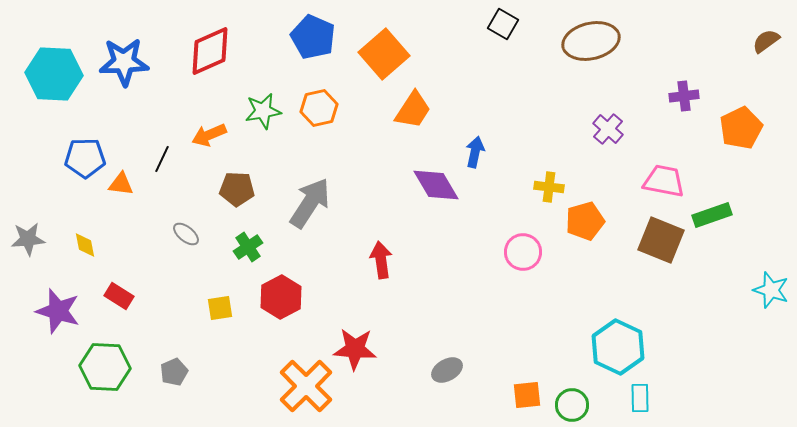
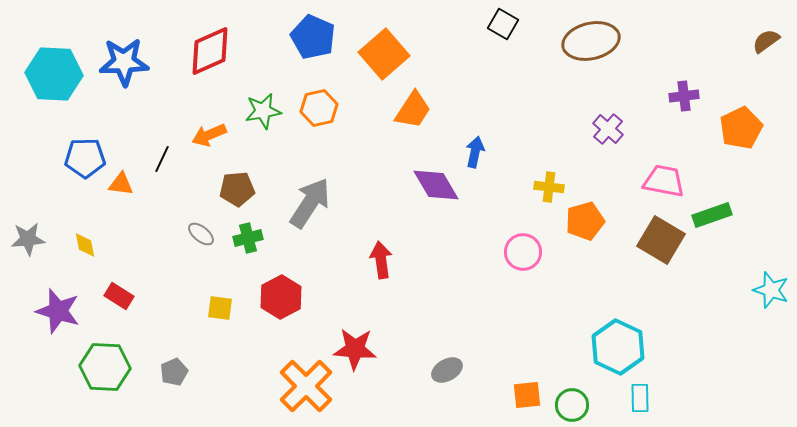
brown pentagon at (237, 189): rotated 8 degrees counterclockwise
gray ellipse at (186, 234): moved 15 px right
brown square at (661, 240): rotated 9 degrees clockwise
green cross at (248, 247): moved 9 px up; rotated 20 degrees clockwise
yellow square at (220, 308): rotated 16 degrees clockwise
